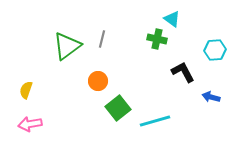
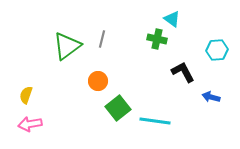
cyan hexagon: moved 2 px right
yellow semicircle: moved 5 px down
cyan line: rotated 24 degrees clockwise
